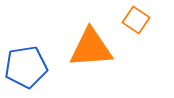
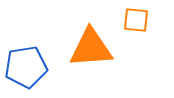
orange square: rotated 28 degrees counterclockwise
